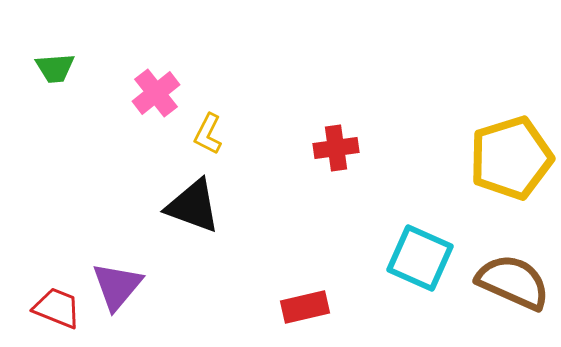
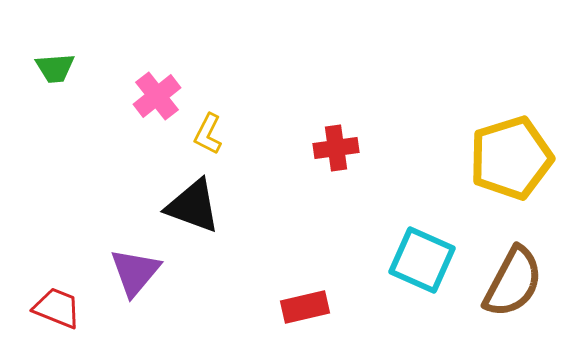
pink cross: moved 1 px right, 3 px down
cyan square: moved 2 px right, 2 px down
brown semicircle: rotated 94 degrees clockwise
purple triangle: moved 18 px right, 14 px up
